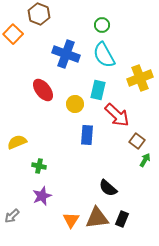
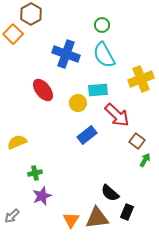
brown hexagon: moved 8 px left; rotated 10 degrees clockwise
yellow cross: moved 1 px right, 1 px down
cyan rectangle: rotated 72 degrees clockwise
yellow circle: moved 3 px right, 1 px up
blue rectangle: rotated 48 degrees clockwise
green cross: moved 4 px left, 7 px down; rotated 24 degrees counterclockwise
black semicircle: moved 2 px right, 5 px down
black rectangle: moved 5 px right, 7 px up
